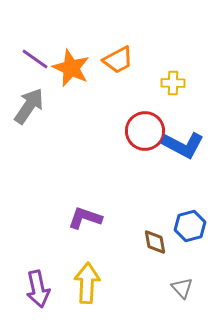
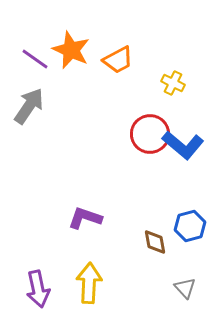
orange star: moved 18 px up
yellow cross: rotated 25 degrees clockwise
red circle: moved 5 px right, 3 px down
blue L-shape: rotated 12 degrees clockwise
yellow arrow: moved 2 px right
gray triangle: moved 3 px right
